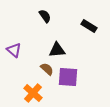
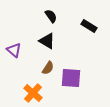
black semicircle: moved 6 px right
black triangle: moved 10 px left, 9 px up; rotated 36 degrees clockwise
brown semicircle: moved 1 px right, 1 px up; rotated 80 degrees clockwise
purple square: moved 3 px right, 1 px down
